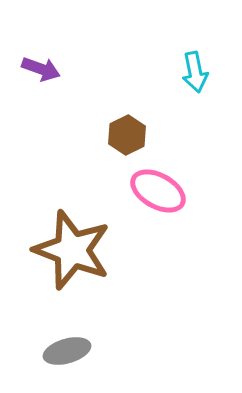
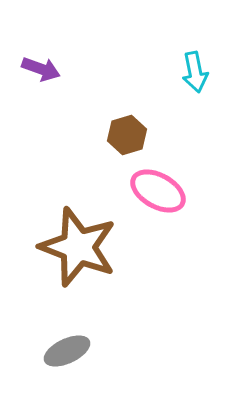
brown hexagon: rotated 9 degrees clockwise
brown star: moved 6 px right, 3 px up
gray ellipse: rotated 9 degrees counterclockwise
